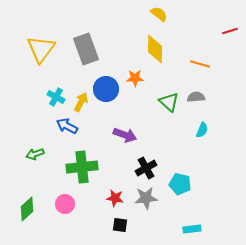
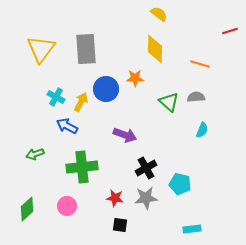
gray rectangle: rotated 16 degrees clockwise
pink circle: moved 2 px right, 2 px down
